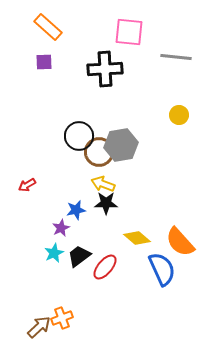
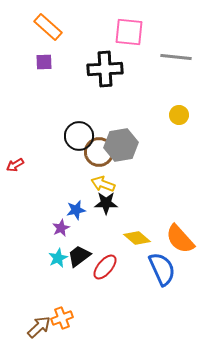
red arrow: moved 12 px left, 20 px up
orange semicircle: moved 3 px up
cyan star: moved 4 px right, 5 px down
